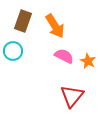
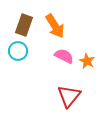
brown rectangle: moved 1 px right, 4 px down
cyan circle: moved 5 px right
orange star: moved 1 px left
red triangle: moved 3 px left
